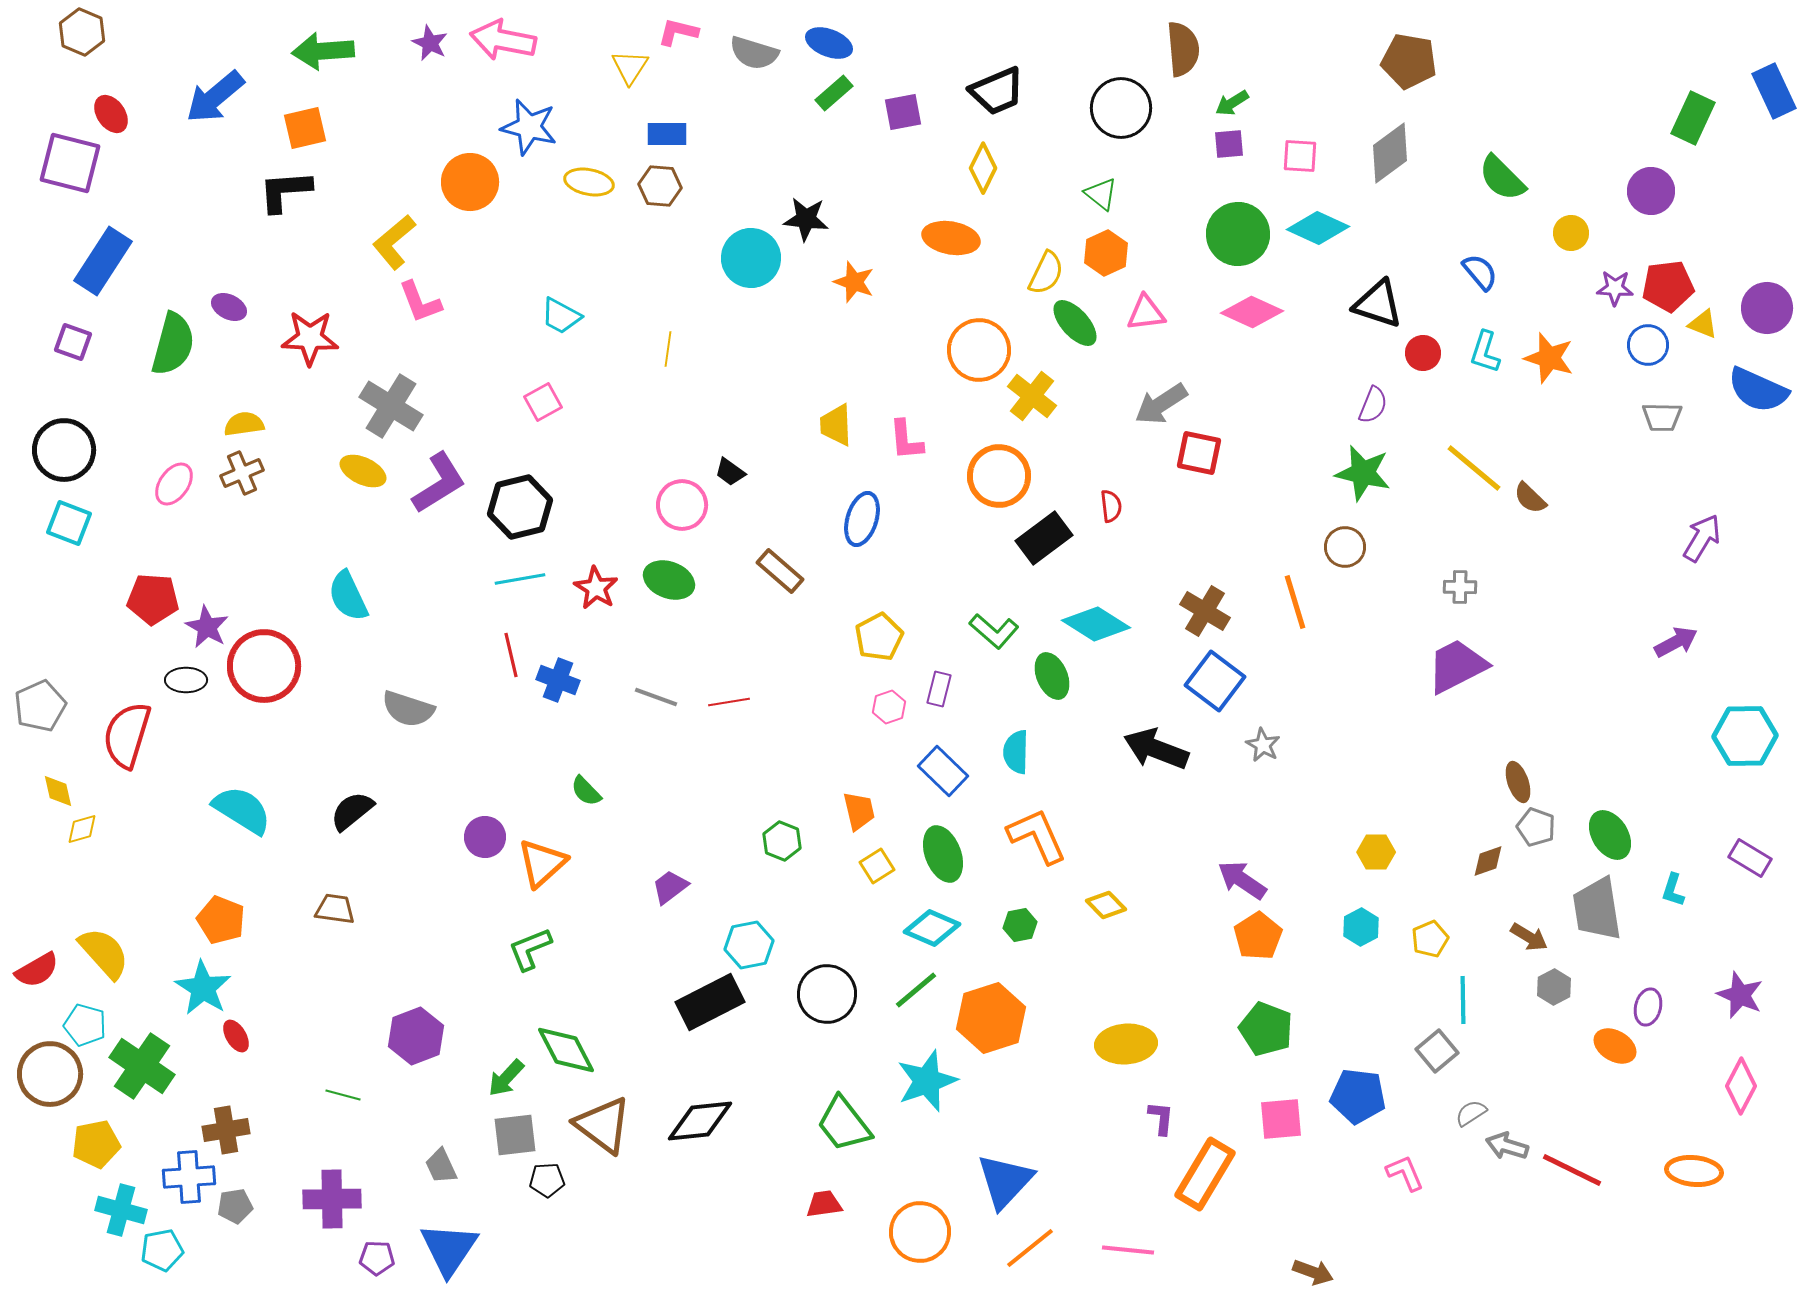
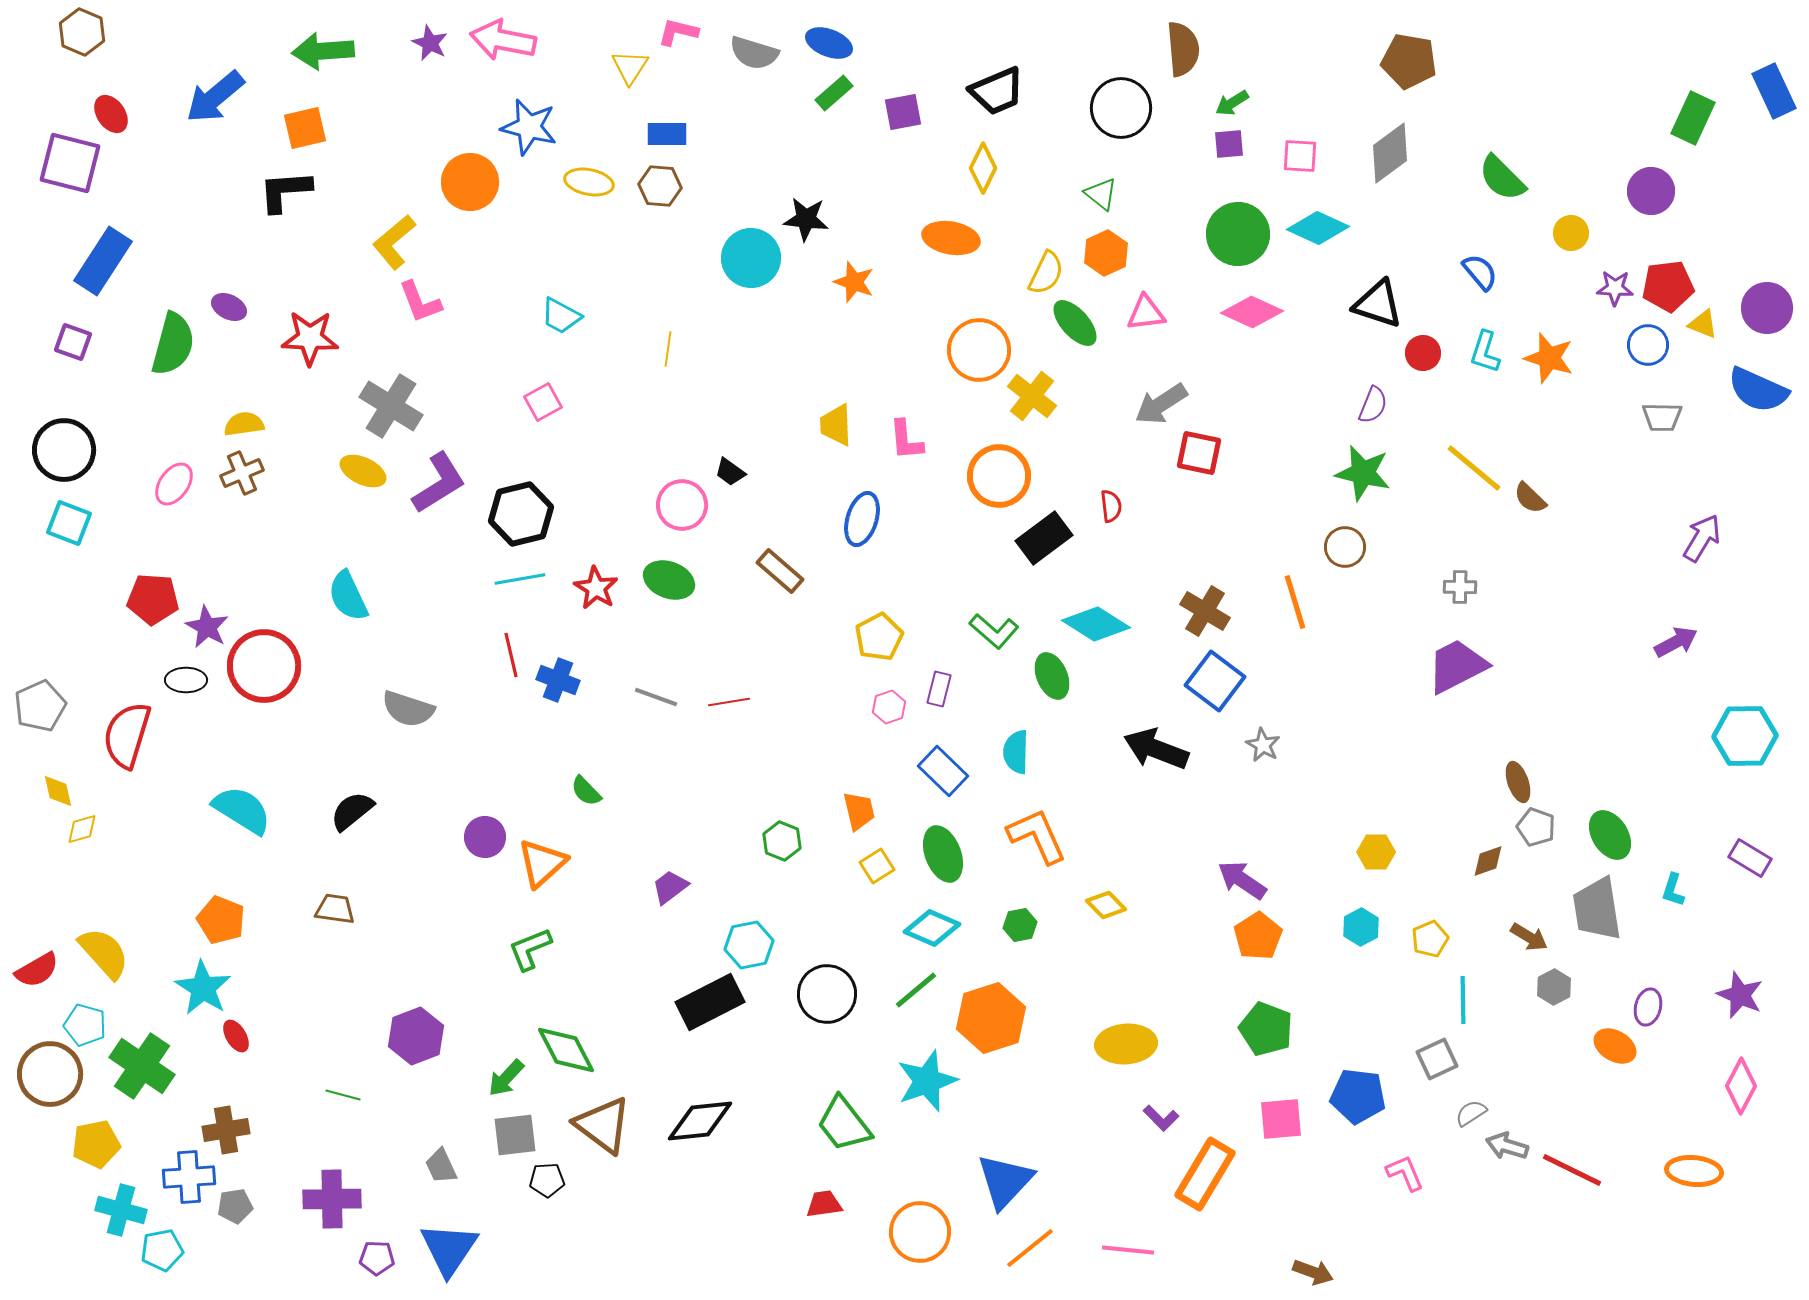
black hexagon at (520, 507): moved 1 px right, 7 px down
gray square at (1437, 1051): moved 8 px down; rotated 15 degrees clockwise
purple L-shape at (1161, 1118): rotated 129 degrees clockwise
